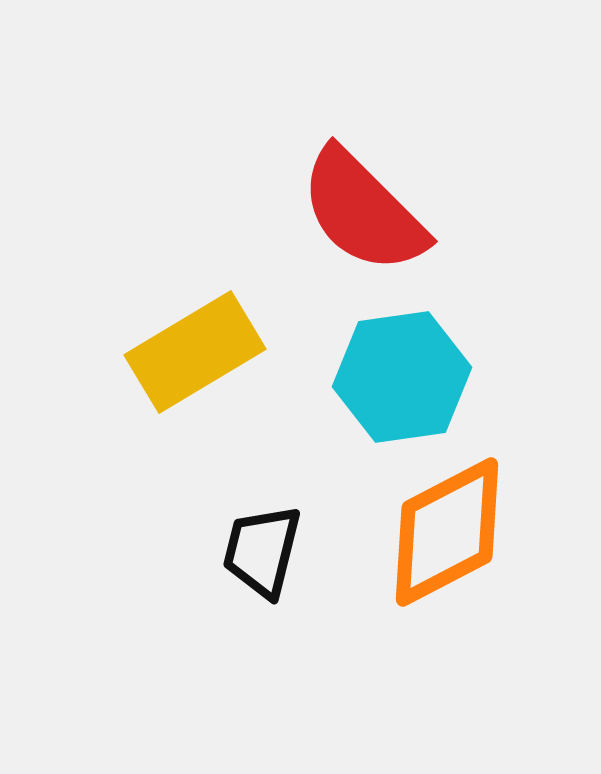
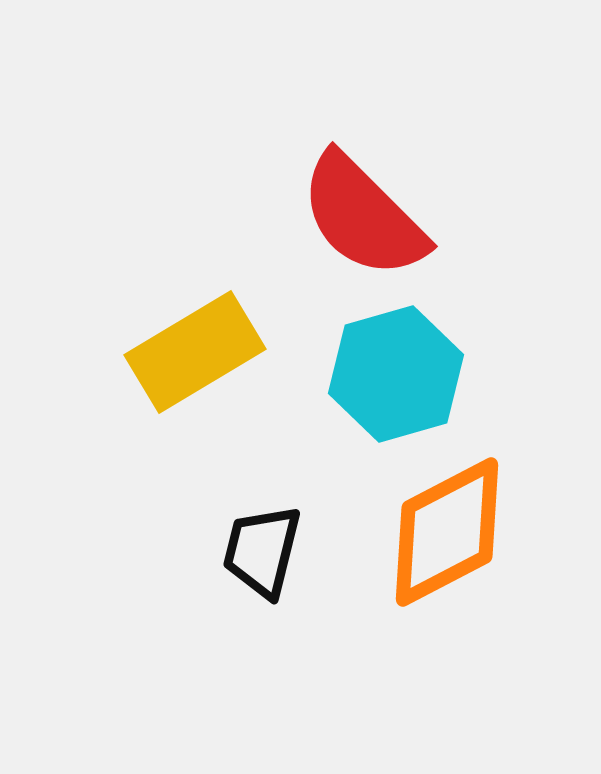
red semicircle: moved 5 px down
cyan hexagon: moved 6 px left, 3 px up; rotated 8 degrees counterclockwise
